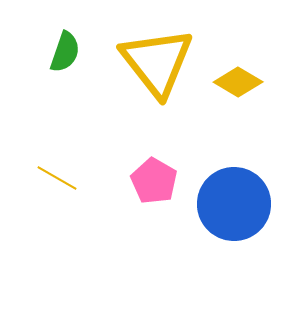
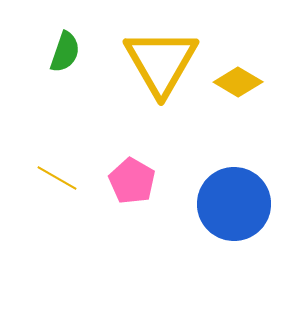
yellow triangle: moved 4 px right; rotated 8 degrees clockwise
pink pentagon: moved 22 px left
